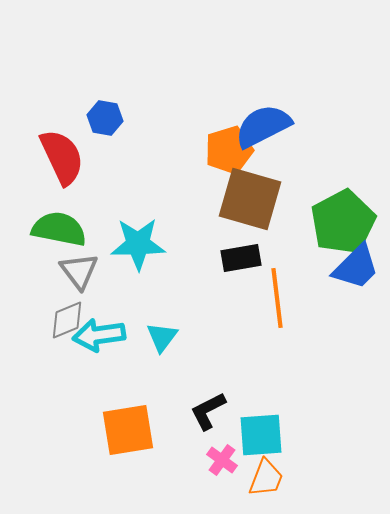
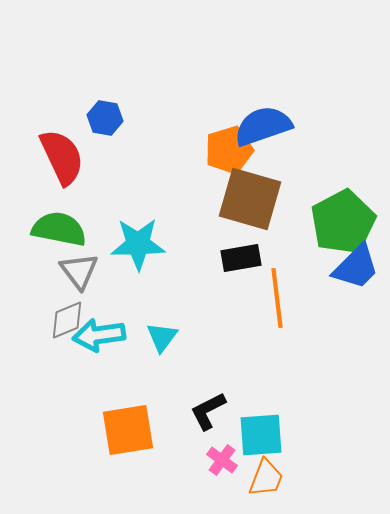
blue semicircle: rotated 8 degrees clockwise
